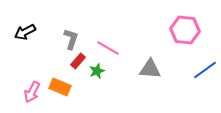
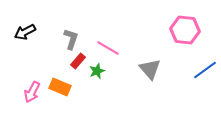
gray triangle: rotated 45 degrees clockwise
